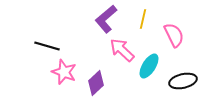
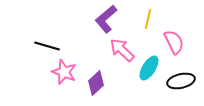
yellow line: moved 5 px right
pink semicircle: moved 7 px down
cyan ellipse: moved 2 px down
black ellipse: moved 2 px left
